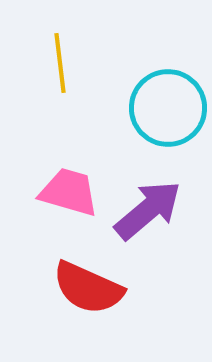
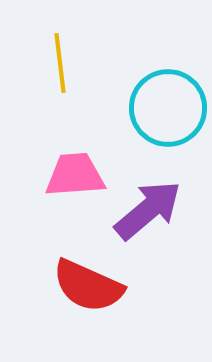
pink trapezoid: moved 6 px right, 17 px up; rotated 20 degrees counterclockwise
red semicircle: moved 2 px up
